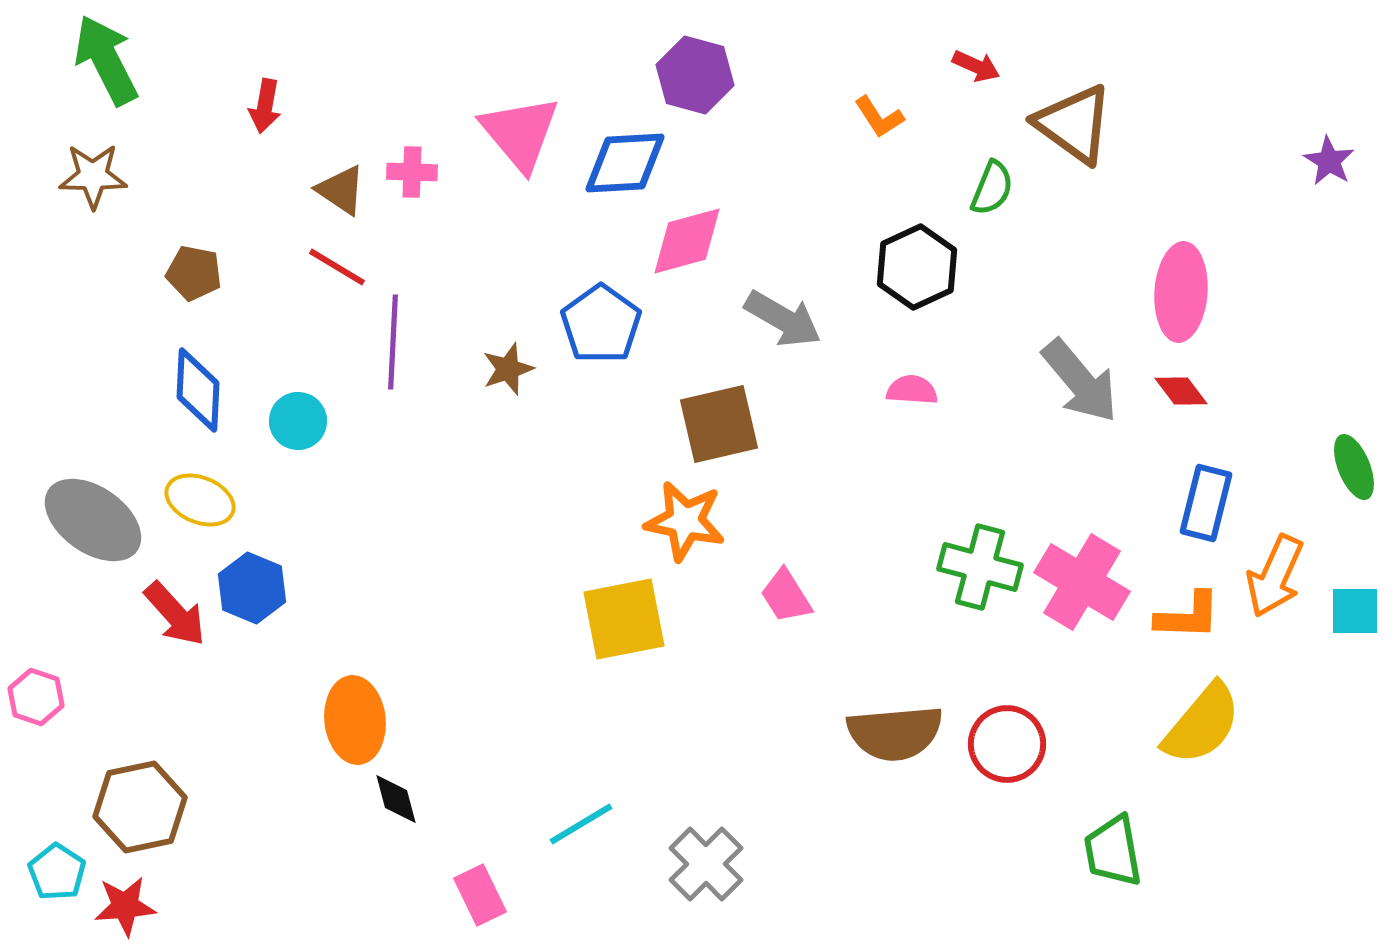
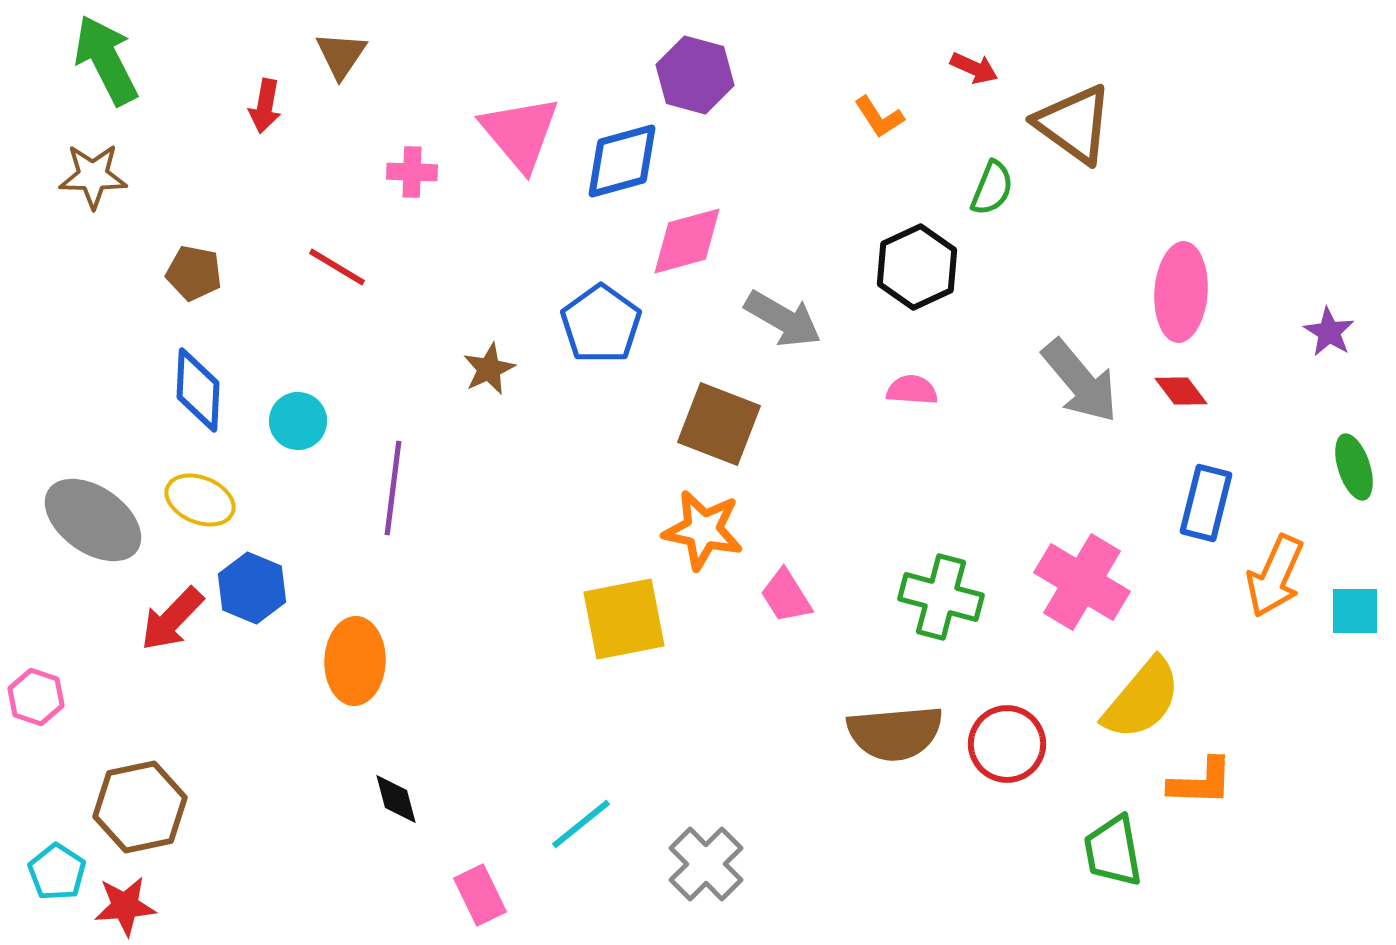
red arrow at (976, 66): moved 2 px left, 2 px down
purple star at (1329, 161): moved 171 px down
blue diamond at (625, 163): moved 3 px left, 2 px up; rotated 12 degrees counterclockwise
brown triangle at (341, 190): moved 135 px up; rotated 30 degrees clockwise
purple line at (393, 342): moved 146 px down; rotated 4 degrees clockwise
brown star at (508, 369): moved 19 px left; rotated 6 degrees counterclockwise
brown square at (719, 424): rotated 34 degrees clockwise
green ellipse at (1354, 467): rotated 4 degrees clockwise
orange star at (685, 521): moved 18 px right, 9 px down
green cross at (980, 567): moved 39 px left, 30 px down
red arrow at (175, 614): moved 3 px left, 5 px down; rotated 86 degrees clockwise
orange L-shape at (1188, 616): moved 13 px right, 166 px down
orange ellipse at (355, 720): moved 59 px up; rotated 8 degrees clockwise
yellow semicircle at (1202, 724): moved 60 px left, 25 px up
cyan line at (581, 824): rotated 8 degrees counterclockwise
